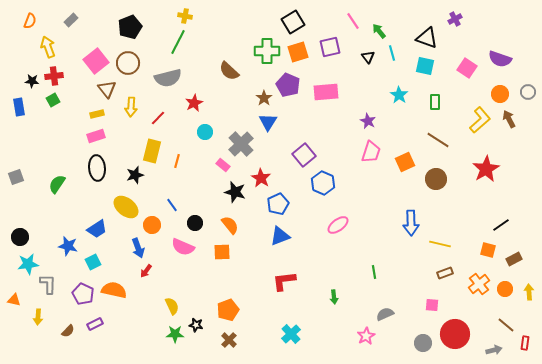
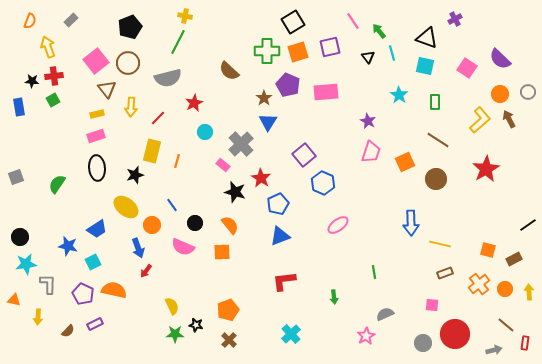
purple semicircle at (500, 59): rotated 25 degrees clockwise
black line at (501, 225): moved 27 px right
cyan star at (28, 264): moved 2 px left
